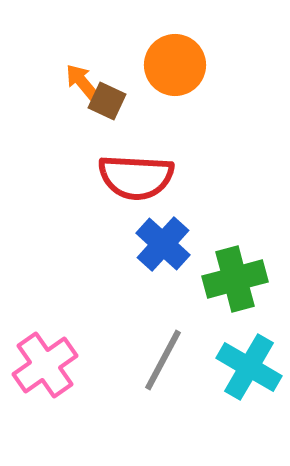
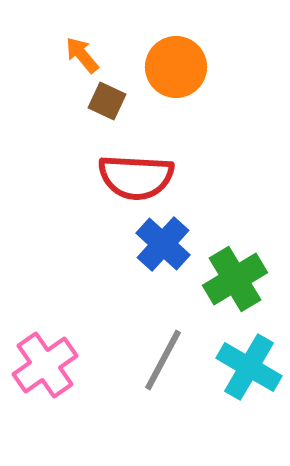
orange circle: moved 1 px right, 2 px down
orange arrow: moved 27 px up
green cross: rotated 16 degrees counterclockwise
